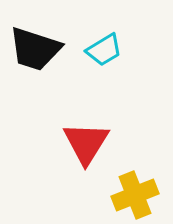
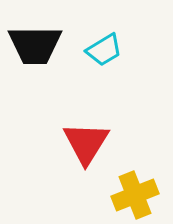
black trapezoid: moved 4 px up; rotated 18 degrees counterclockwise
